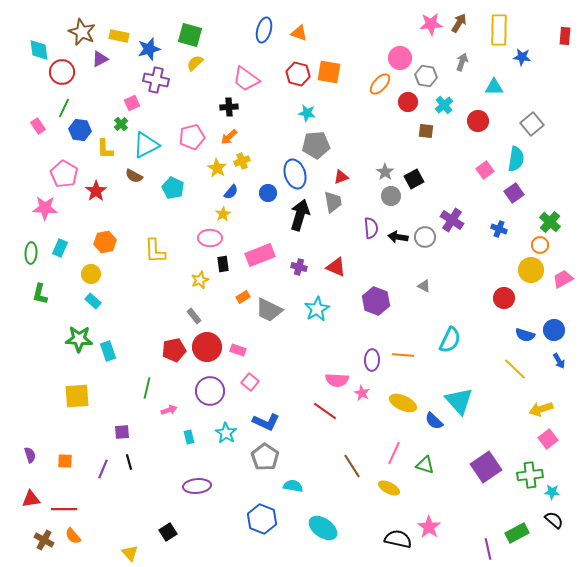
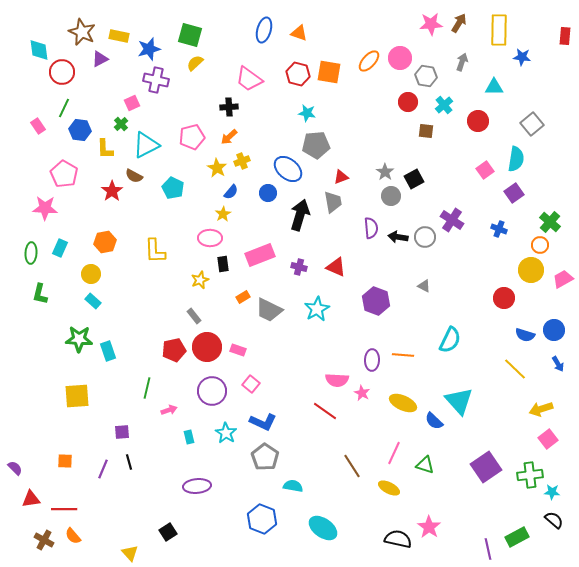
pink trapezoid at (246, 79): moved 3 px right
orange ellipse at (380, 84): moved 11 px left, 23 px up
blue ellipse at (295, 174): moved 7 px left, 5 px up; rotated 32 degrees counterclockwise
red star at (96, 191): moved 16 px right
blue arrow at (559, 361): moved 1 px left, 3 px down
pink square at (250, 382): moved 1 px right, 2 px down
purple circle at (210, 391): moved 2 px right
blue L-shape at (266, 422): moved 3 px left
purple semicircle at (30, 455): moved 15 px left, 13 px down; rotated 28 degrees counterclockwise
green rectangle at (517, 533): moved 4 px down
